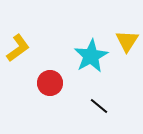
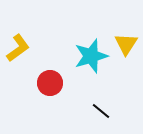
yellow triangle: moved 1 px left, 3 px down
cyan star: rotated 12 degrees clockwise
black line: moved 2 px right, 5 px down
